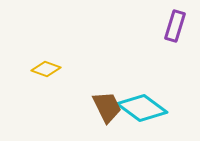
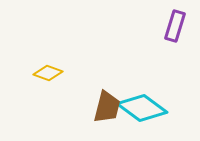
yellow diamond: moved 2 px right, 4 px down
brown trapezoid: rotated 40 degrees clockwise
